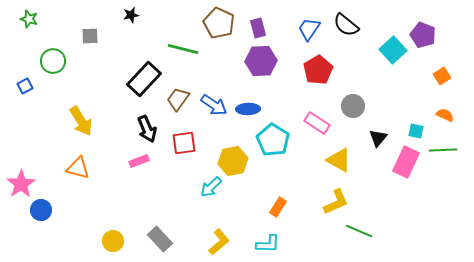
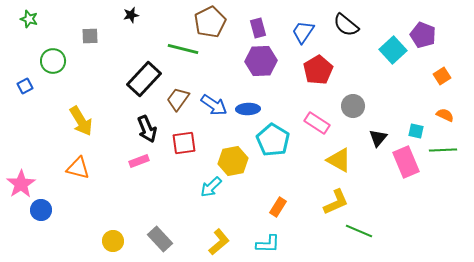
brown pentagon at (219, 23): moved 9 px left, 1 px up; rotated 20 degrees clockwise
blue trapezoid at (309, 29): moved 6 px left, 3 px down
pink rectangle at (406, 162): rotated 48 degrees counterclockwise
